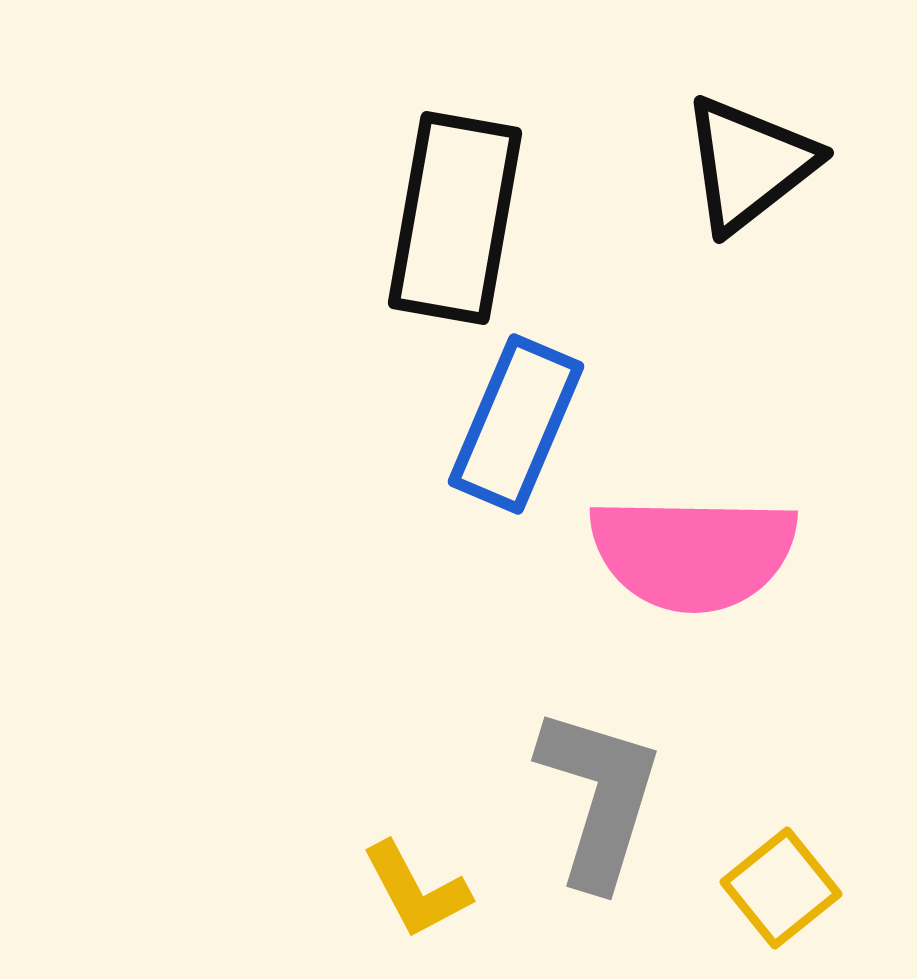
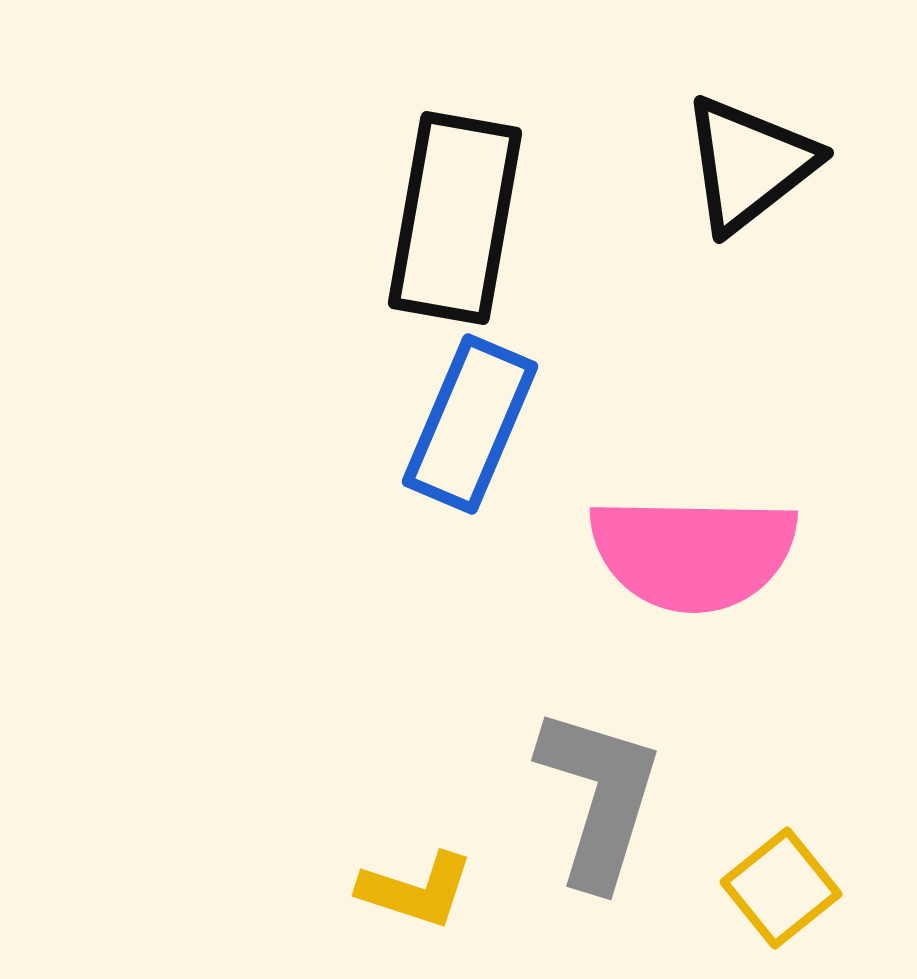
blue rectangle: moved 46 px left
yellow L-shape: rotated 44 degrees counterclockwise
